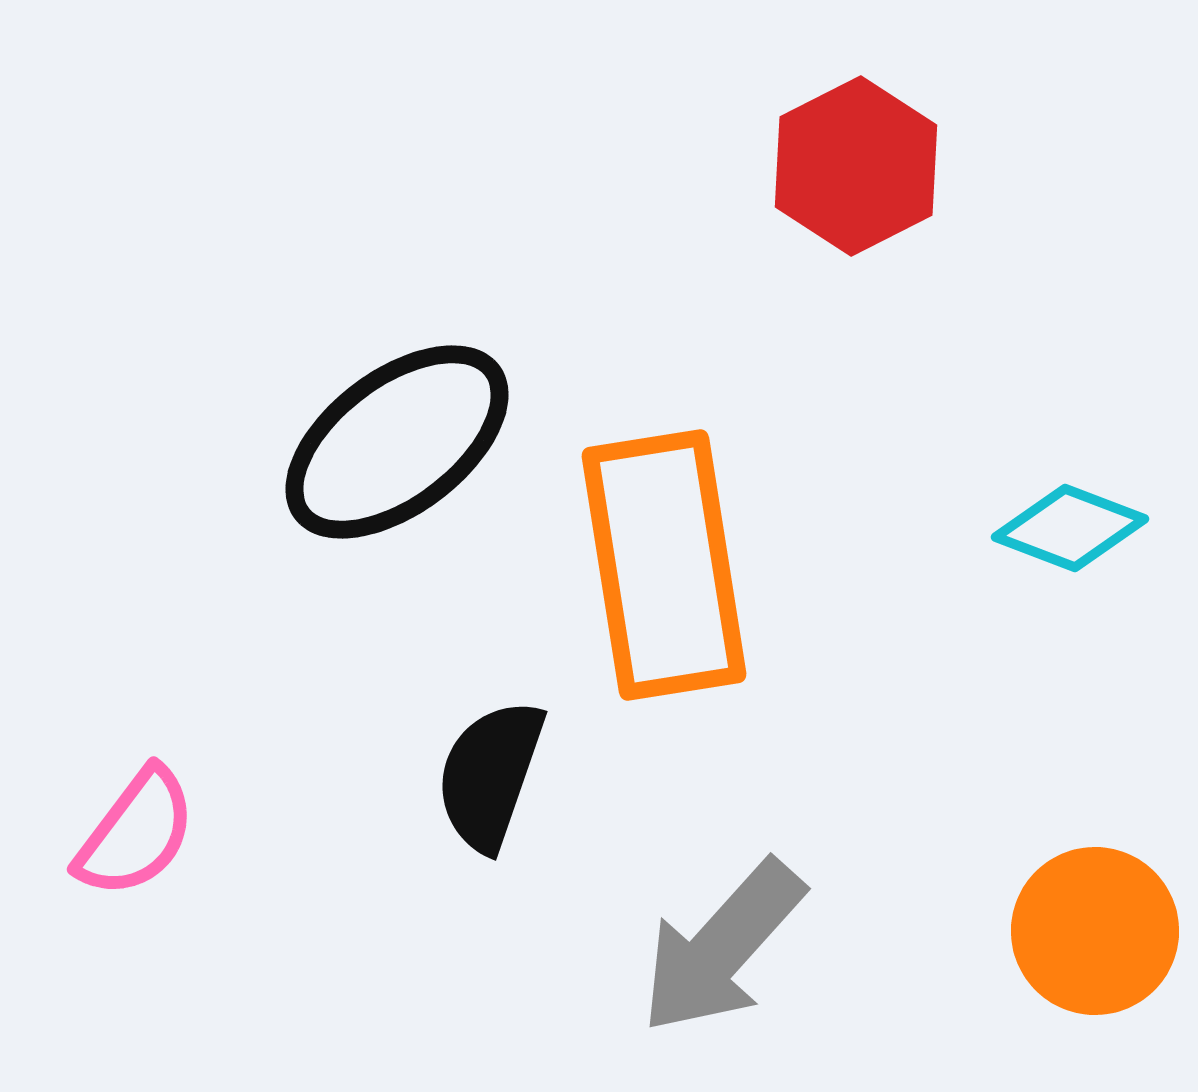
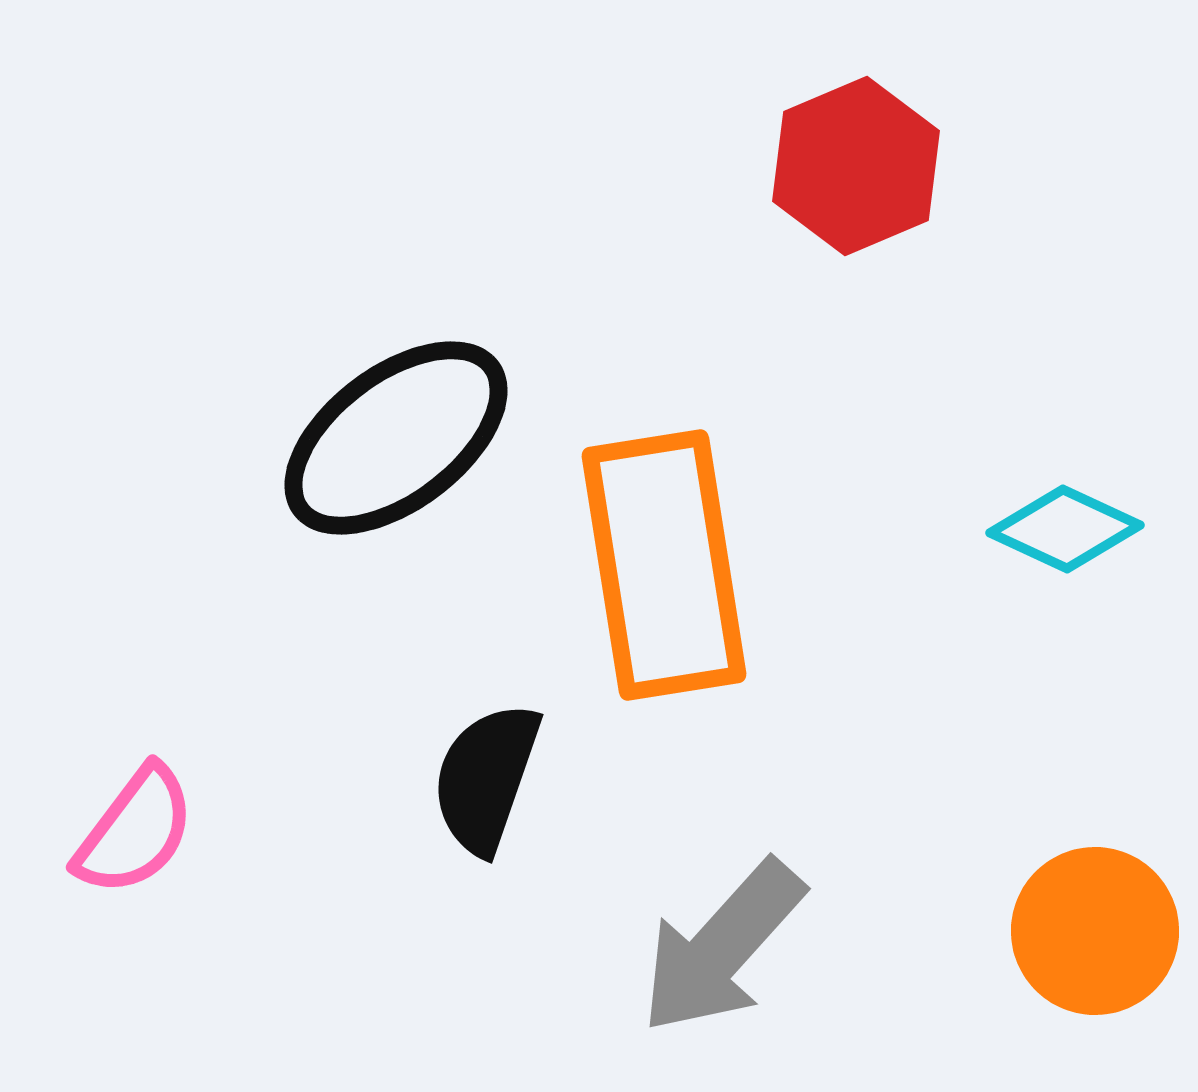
red hexagon: rotated 4 degrees clockwise
black ellipse: moved 1 px left, 4 px up
cyan diamond: moved 5 px left, 1 px down; rotated 4 degrees clockwise
black semicircle: moved 4 px left, 3 px down
pink semicircle: moved 1 px left, 2 px up
